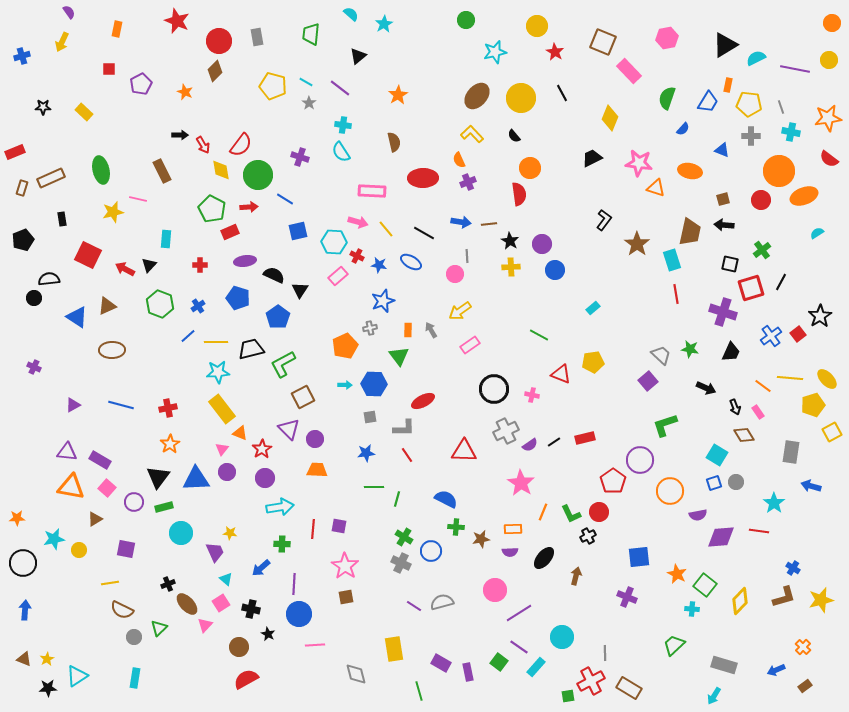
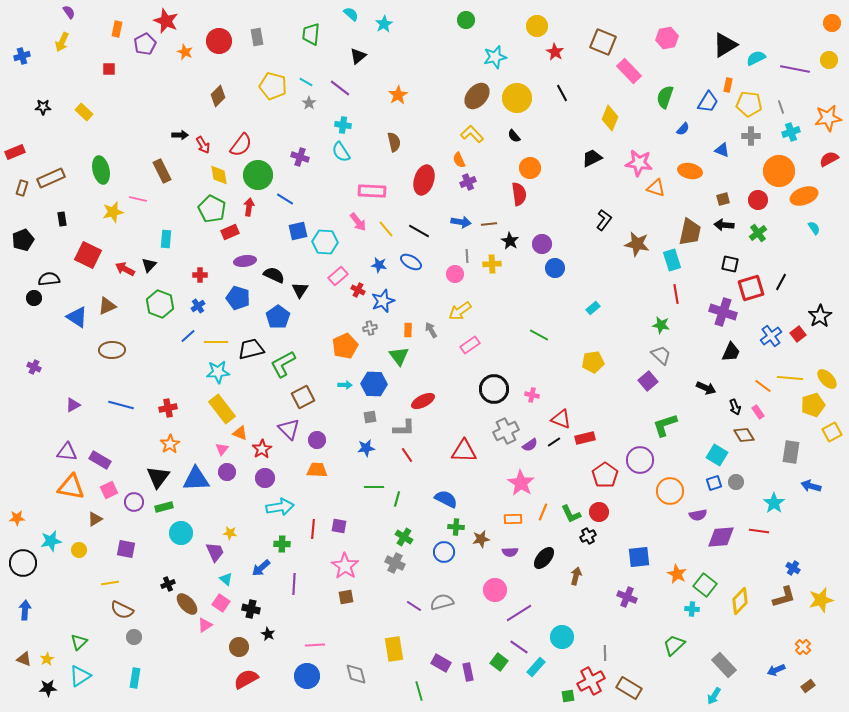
red star at (177, 21): moved 11 px left
cyan star at (495, 52): moved 5 px down
brown diamond at (215, 71): moved 3 px right, 25 px down
purple pentagon at (141, 84): moved 4 px right, 40 px up
orange star at (185, 92): moved 40 px up
yellow circle at (521, 98): moved 4 px left
green semicircle at (667, 98): moved 2 px left, 1 px up
cyan cross at (791, 132): rotated 30 degrees counterclockwise
red semicircle at (829, 159): rotated 114 degrees clockwise
yellow diamond at (221, 170): moved 2 px left, 5 px down
red ellipse at (423, 178): moved 1 px right, 2 px down; rotated 72 degrees counterclockwise
red circle at (761, 200): moved 3 px left
red arrow at (249, 207): rotated 78 degrees counterclockwise
pink arrow at (358, 222): rotated 36 degrees clockwise
black line at (424, 233): moved 5 px left, 2 px up
cyan semicircle at (817, 233): moved 3 px left, 5 px up; rotated 88 degrees clockwise
cyan hexagon at (334, 242): moved 9 px left
brown star at (637, 244): rotated 25 degrees counterclockwise
green cross at (762, 250): moved 4 px left, 17 px up
red cross at (357, 256): moved 1 px right, 34 px down
red cross at (200, 265): moved 10 px down
yellow cross at (511, 267): moved 19 px left, 3 px up
blue circle at (555, 270): moved 2 px up
green star at (690, 349): moved 29 px left, 24 px up
red triangle at (561, 374): moved 45 px down
purple circle at (315, 439): moved 2 px right, 1 px down
blue star at (366, 453): moved 5 px up
red pentagon at (613, 481): moved 8 px left, 6 px up
pink square at (107, 488): moved 2 px right, 2 px down; rotated 24 degrees clockwise
orange rectangle at (513, 529): moved 10 px up
cyan star at (54, 539): moved 3 px left, 2 px down
blue circle at (431, 551): moved 13 px right, 1 px down
gray cross at (401, 563): moved 6 px left
pink square at (221, 603): rotated 24 degrees counterclockwise
blue circle at (299, 614): moved 8 px right, 62 px down
pink triangle at (205, 625): rotated 14 degrees clockwise
green triangle at (159, 628): moved 80 px left, 14 px down
gray rectangle at (724, 665): rotated 30 degrees clockwise
cyan triangle at (77, 676): moved 3 px right
brown rectangle at (805, 686): moved 3 px right
